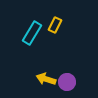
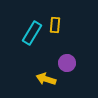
yellow rectangle: rotated 21 degrees counterclockwise
purple circle: moved 19 px up
